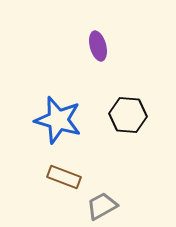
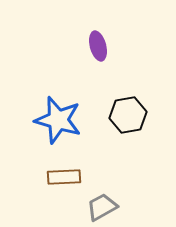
black hexagon: rotated 15 degrees counterclockwise
brown rectangle: rotated 24 degrees counterclockwise
gray trapezoid: moved 1 px down
